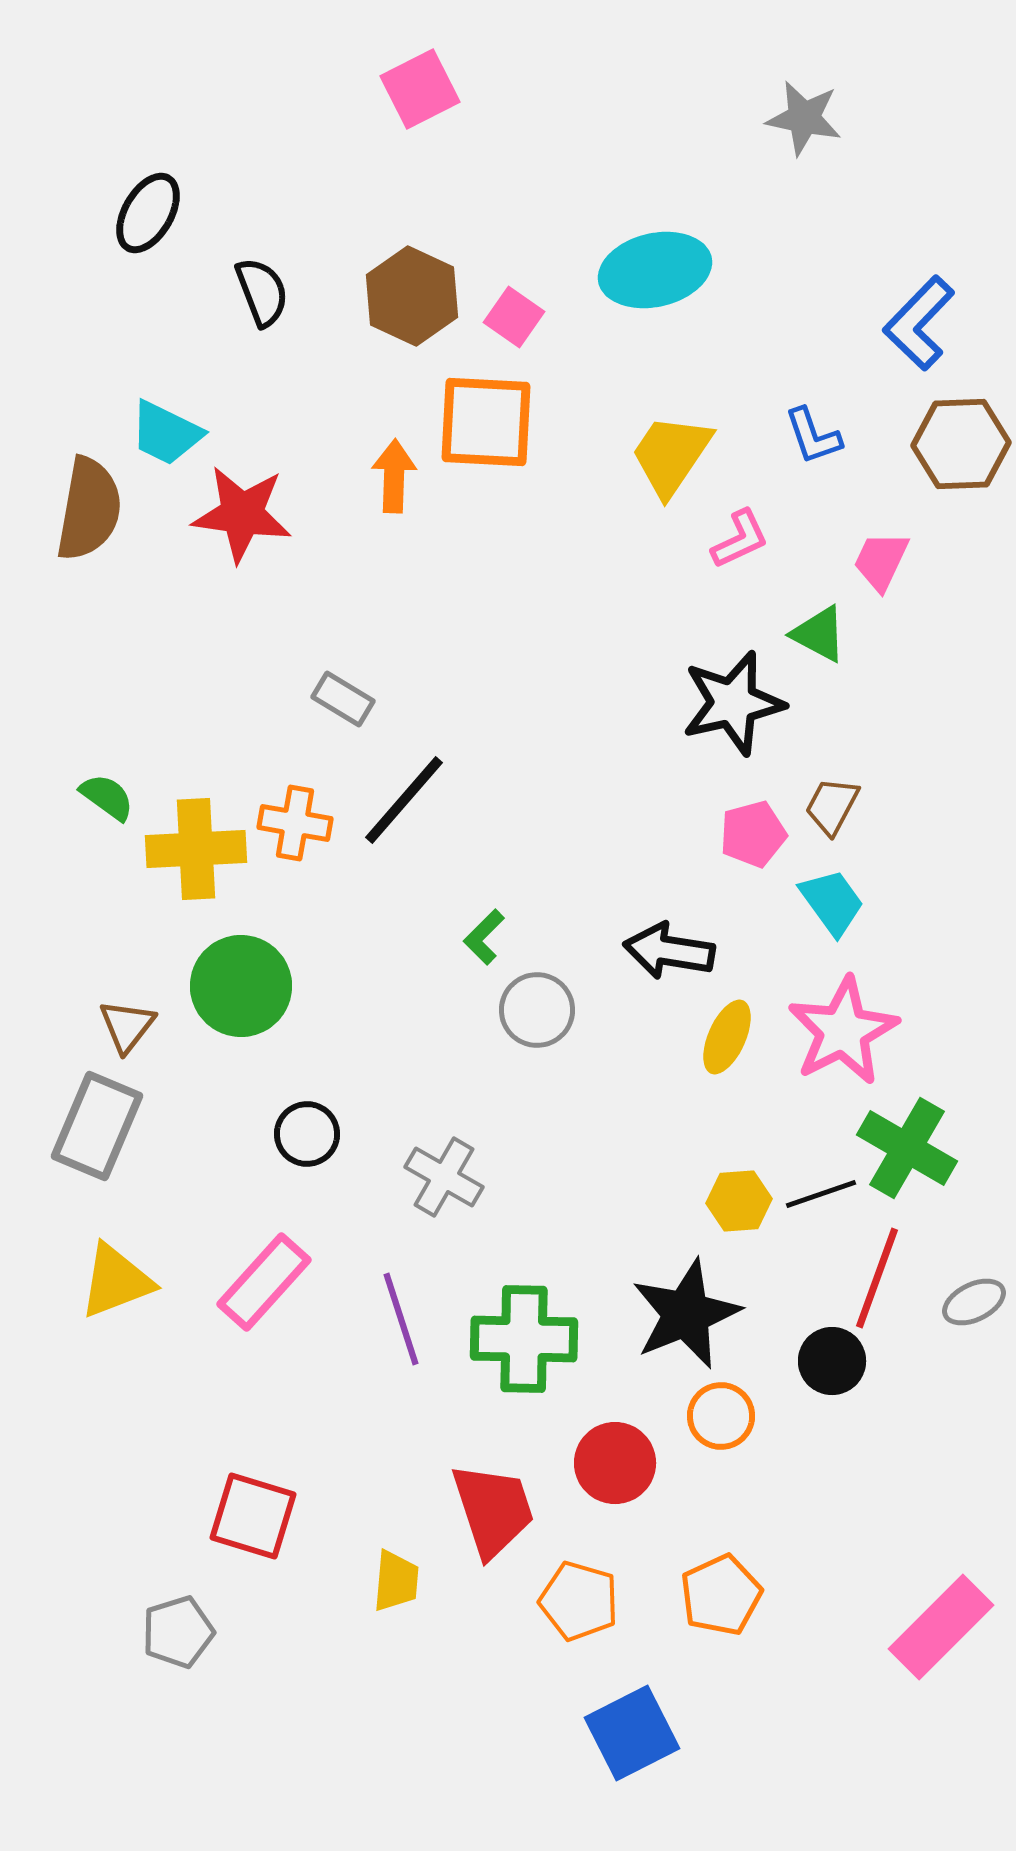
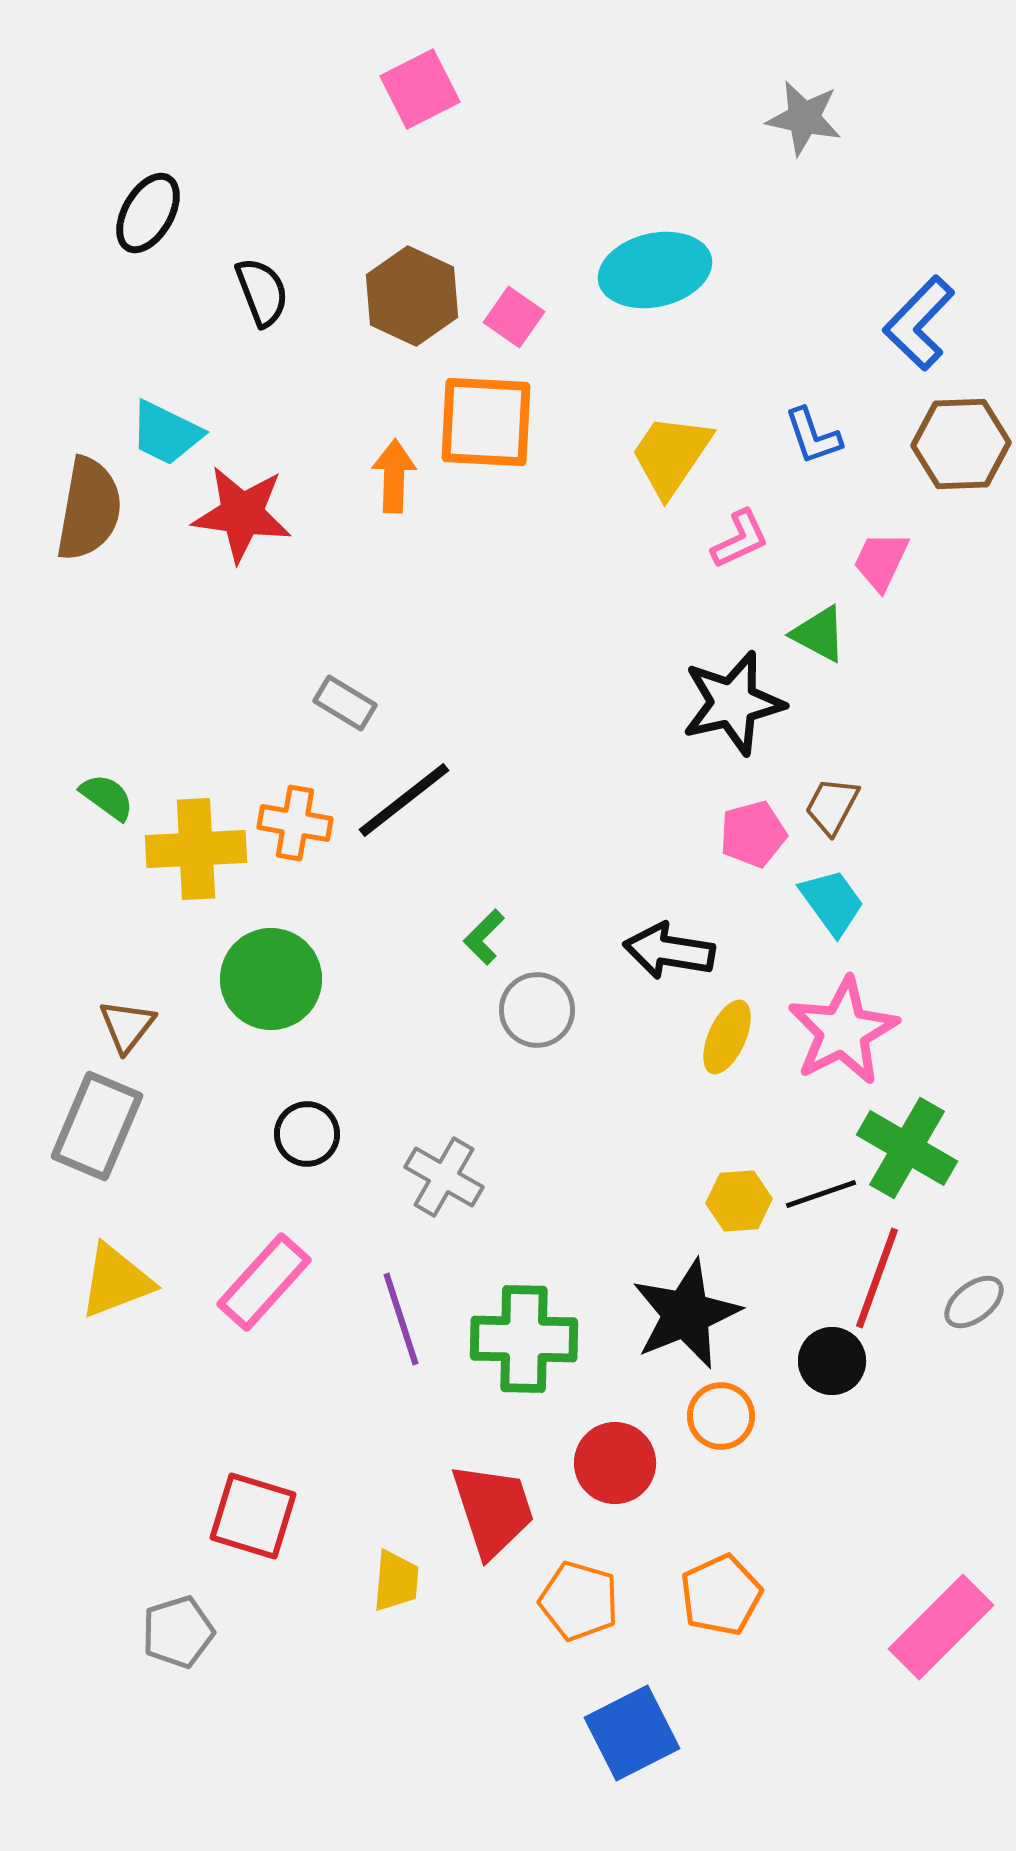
gray rectangle at (343, 699): moved 2 px right, 4 px down
black line at (404, 800): rotated 11 degrees clockwise
green circle at (241, 986): moved 30 px right, 7 px up
gray ellipse at (974, 1302): rotated 12 degrees counterclockwise
